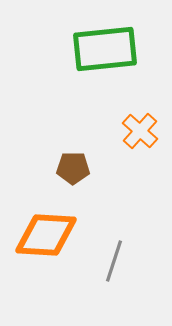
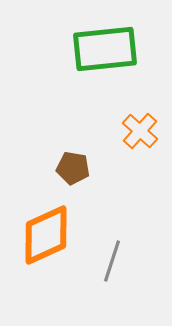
brown pentagon: rotated 8 degrees clockwise
orange diamond: rotated 28 degrees counterclockwise
gray line: moved 2 px left
